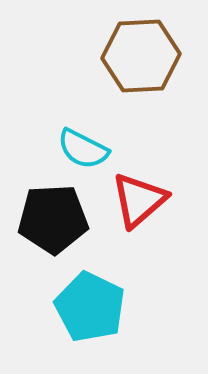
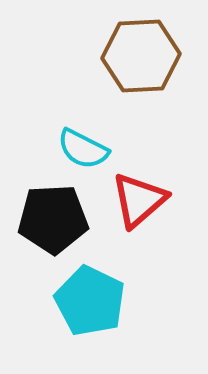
cyan pentagon: moved 6 px up
